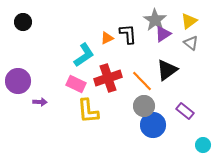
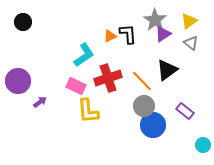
orange triangle: moved 3 px right, 2 px up
pink rectangle: moved 2 px down
purple arrow: rotated 40 degrees counterclockwise
